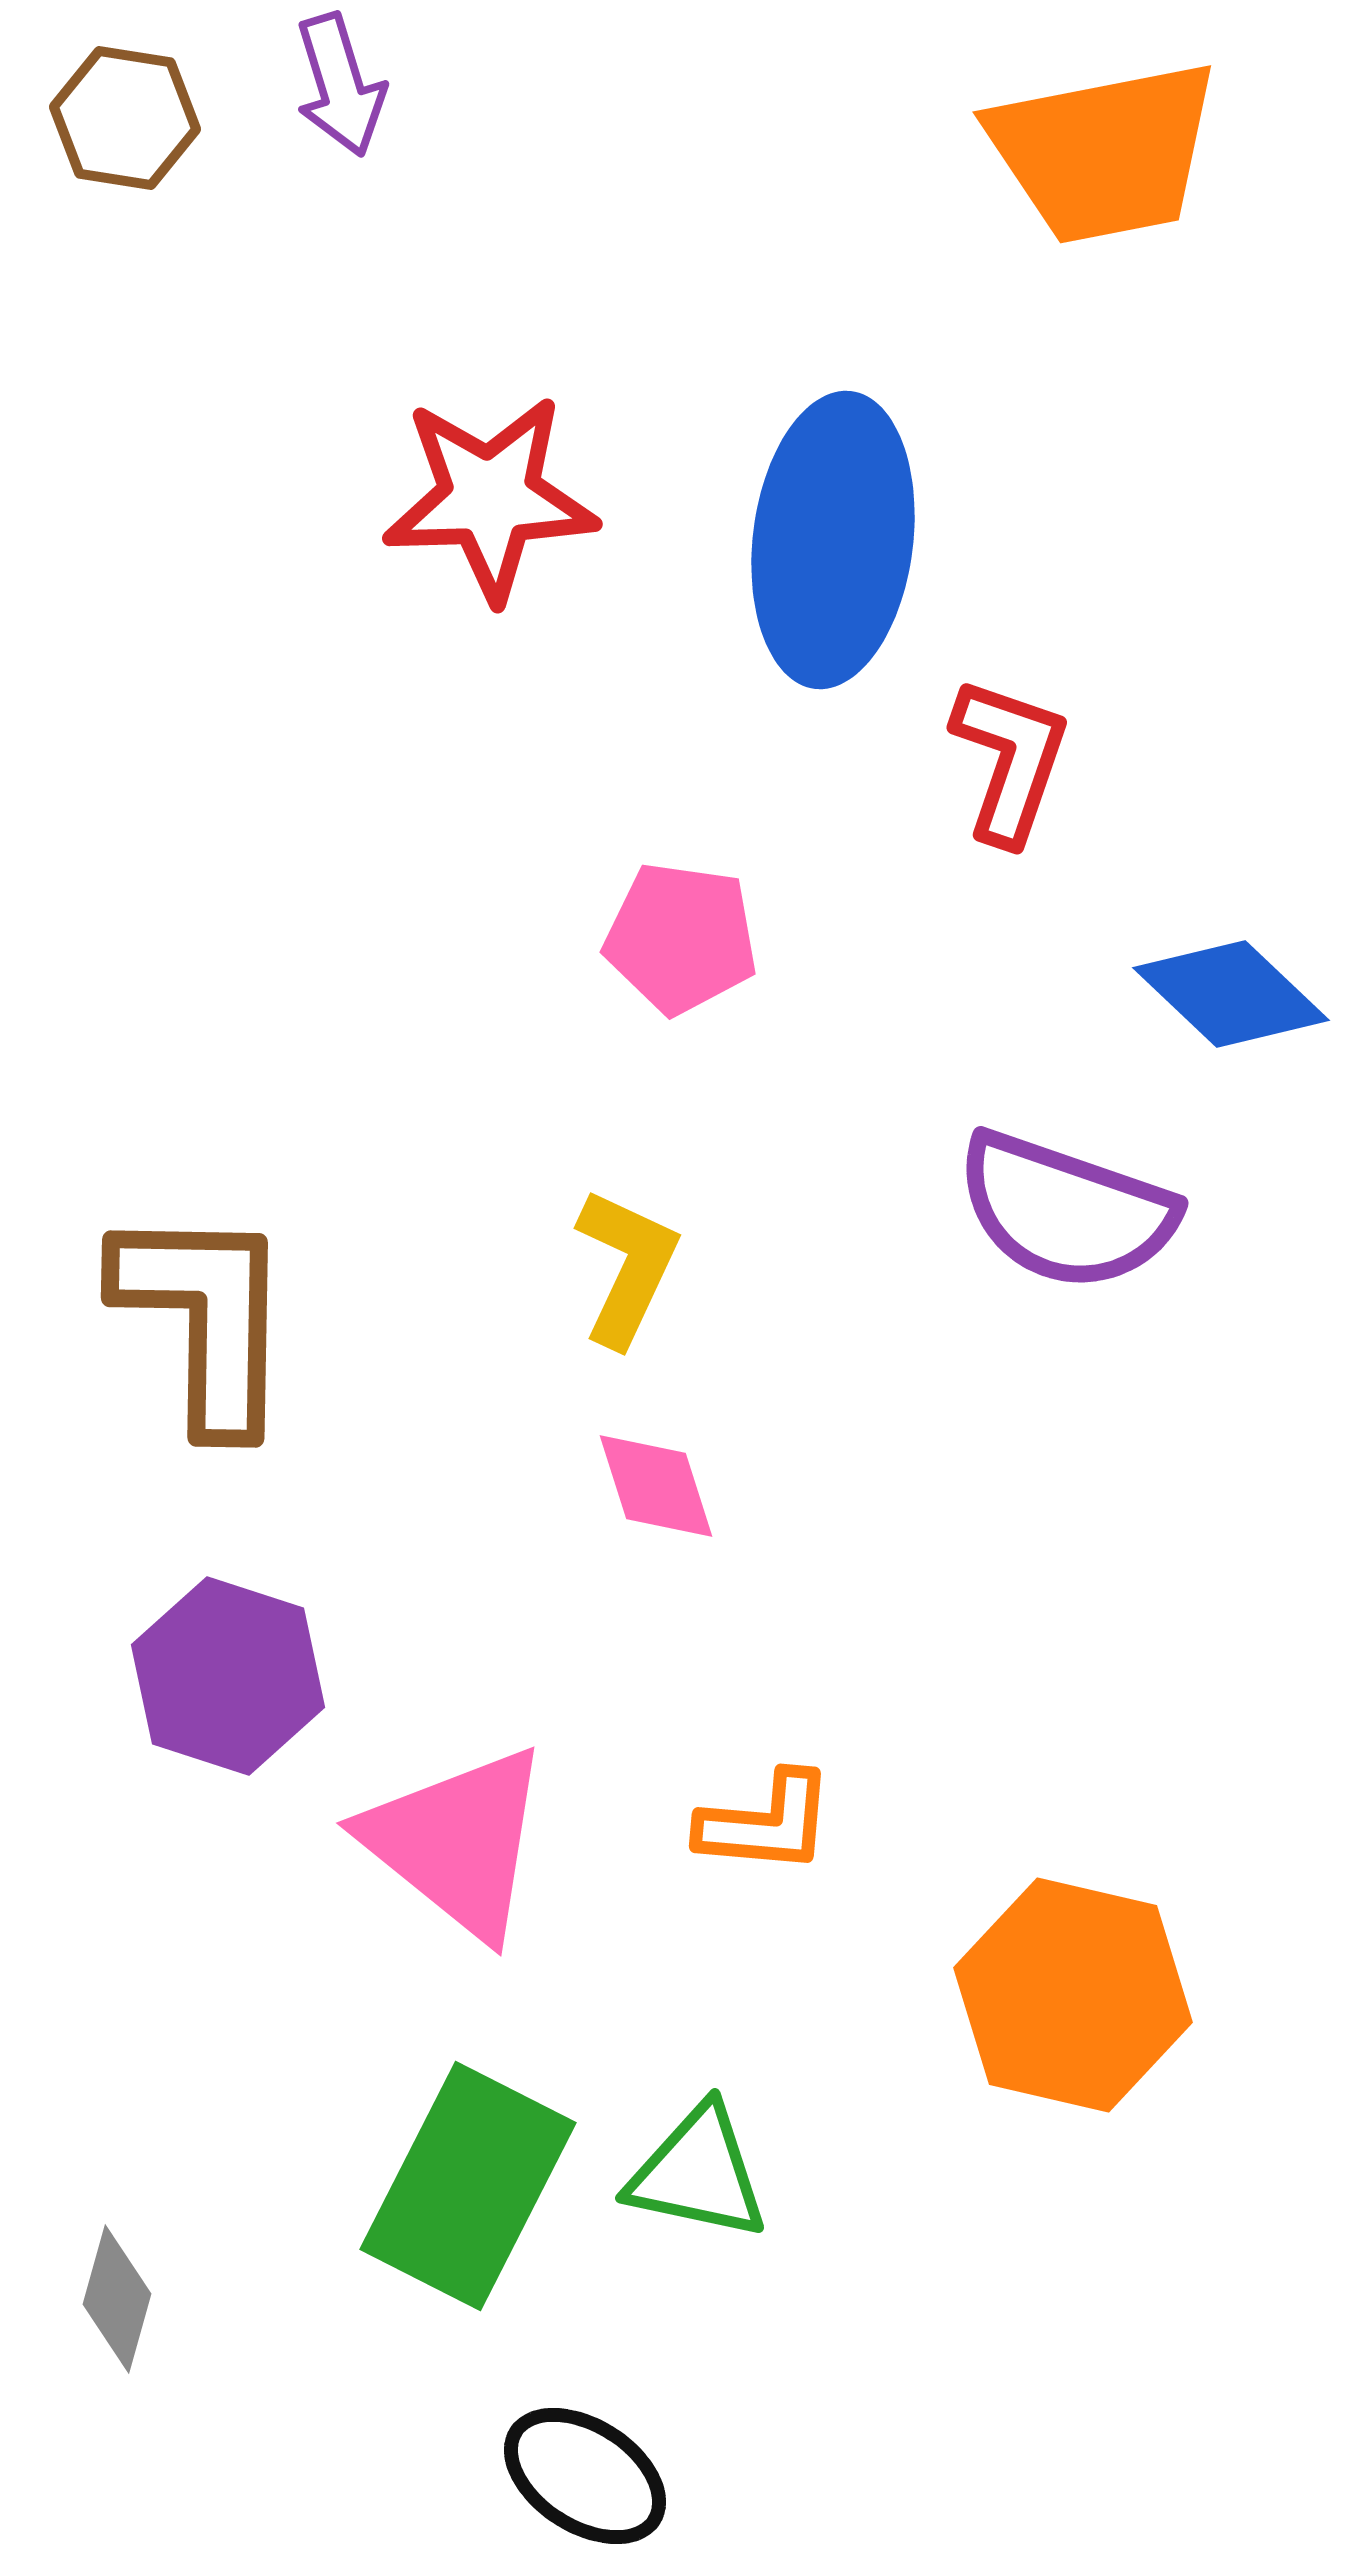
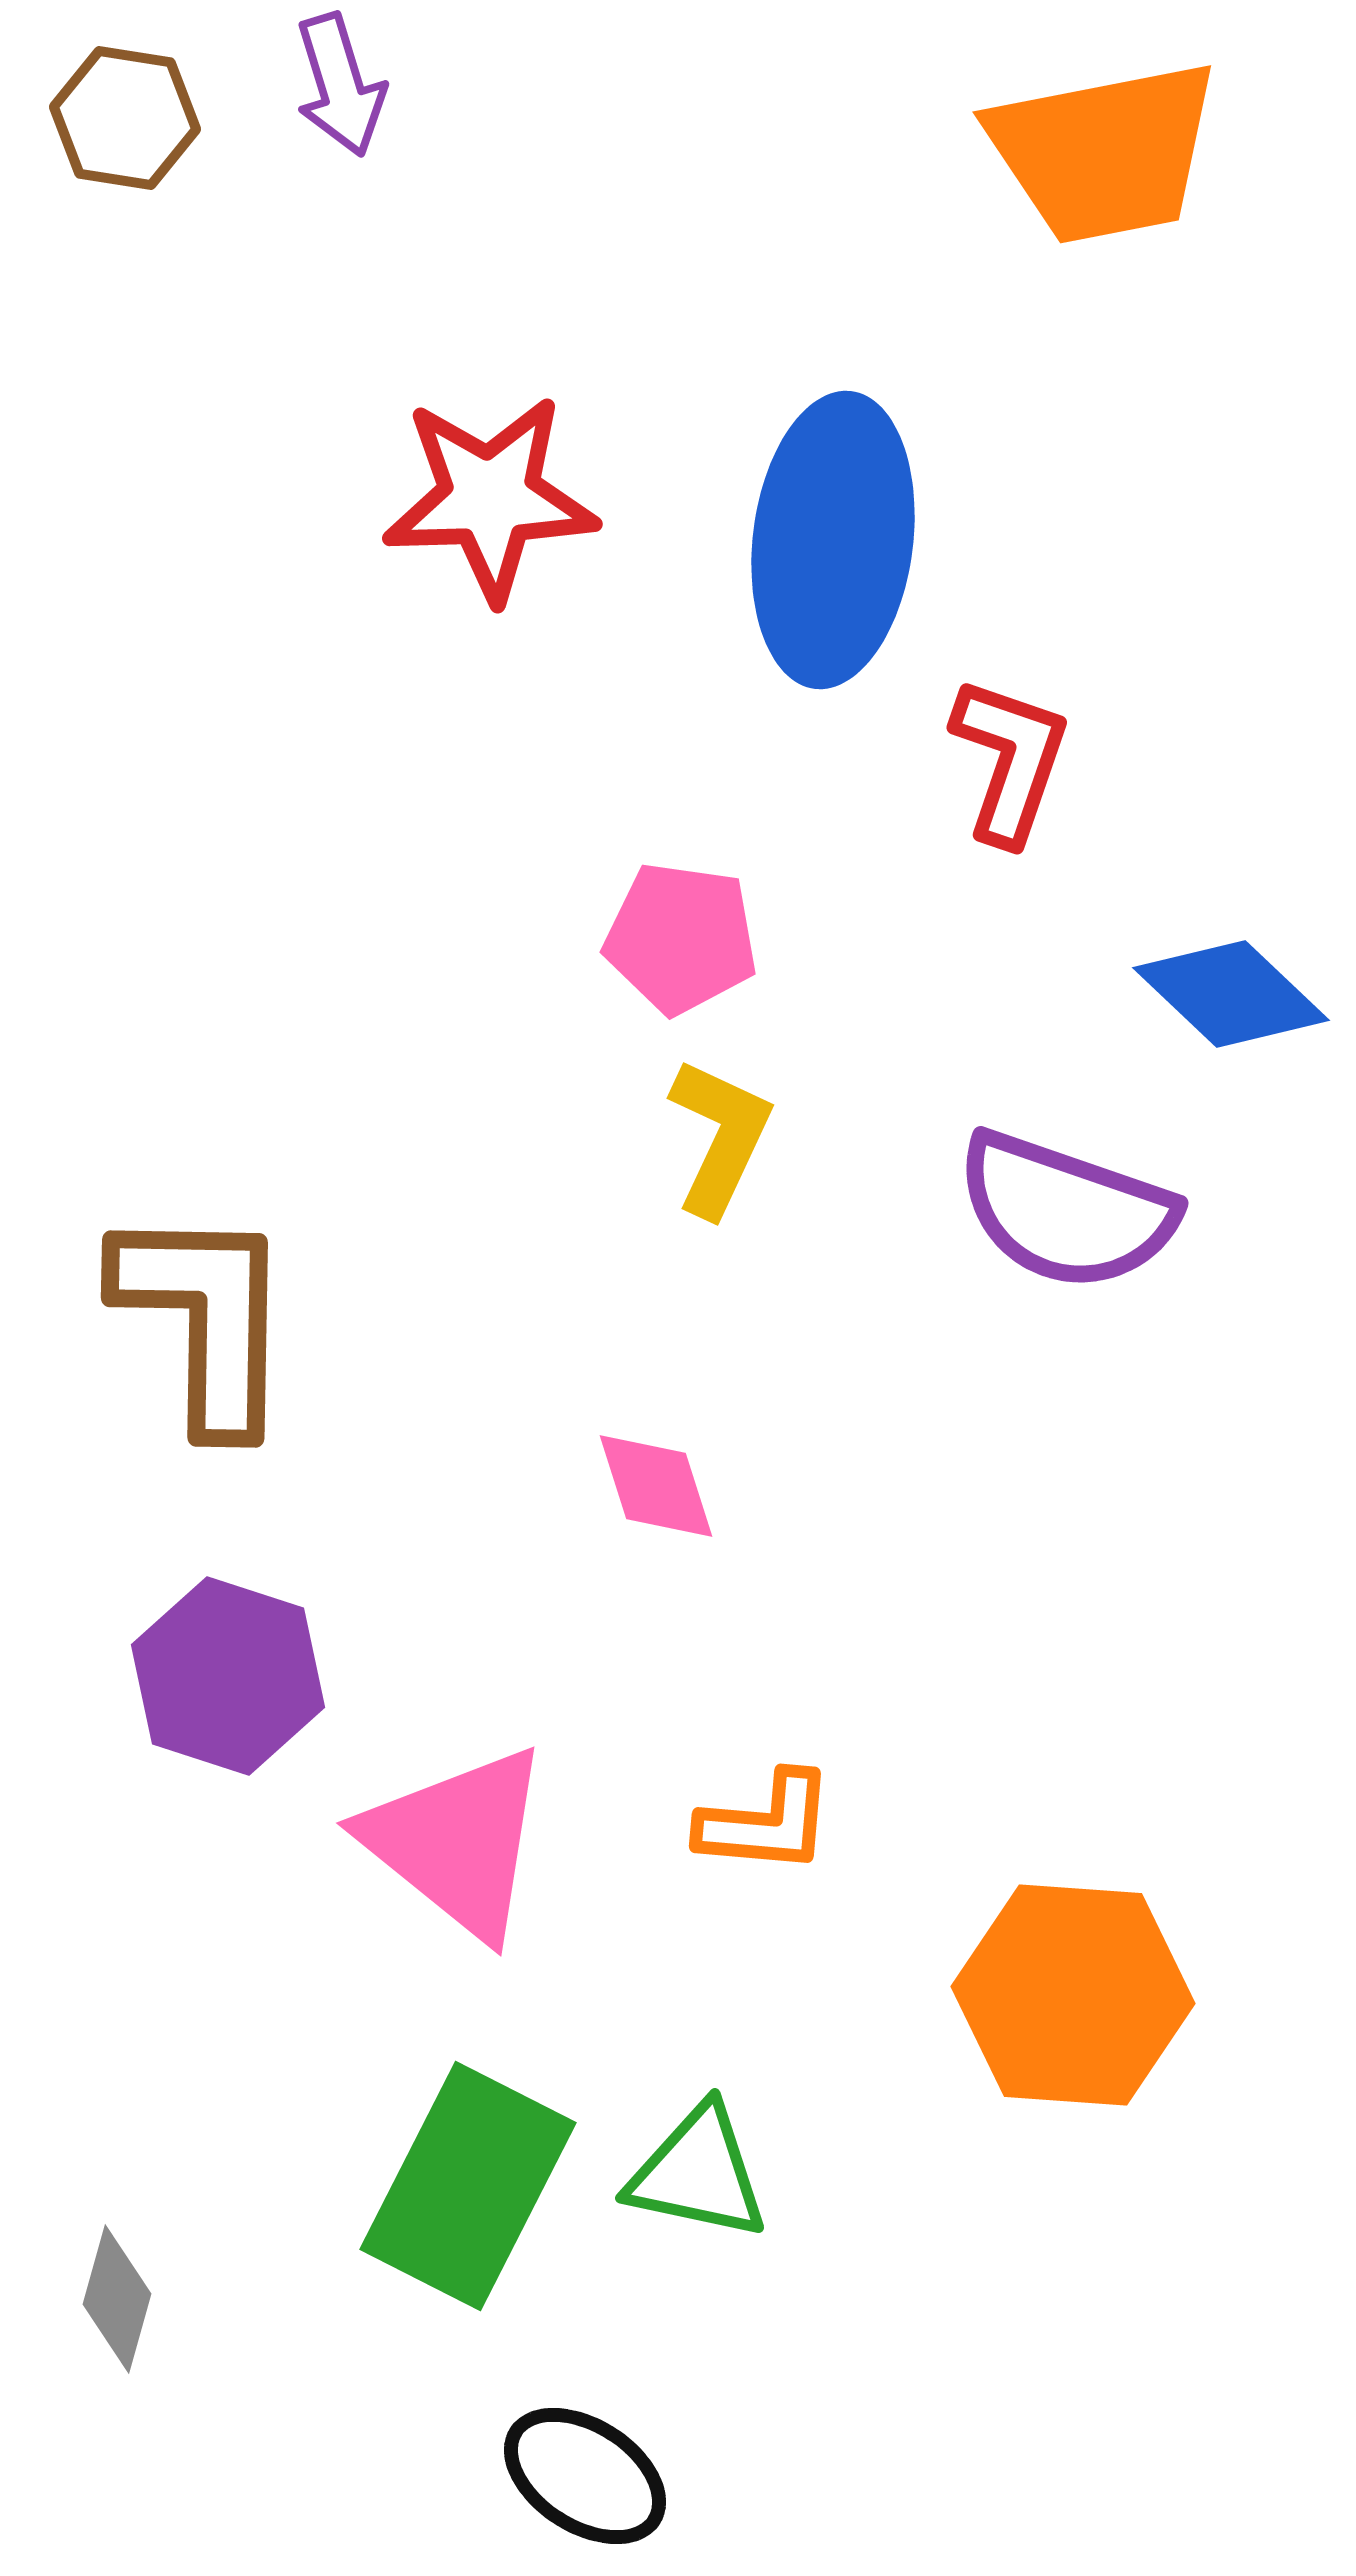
yellow L-shape: moved 93 px right, 130 px up
orange hexagon: rotated 9 degrees counterclockwise
